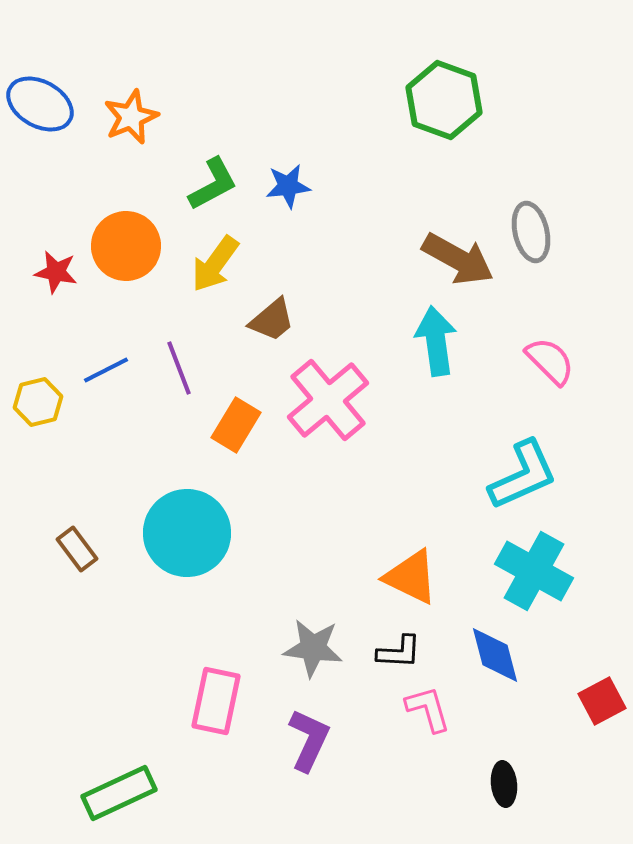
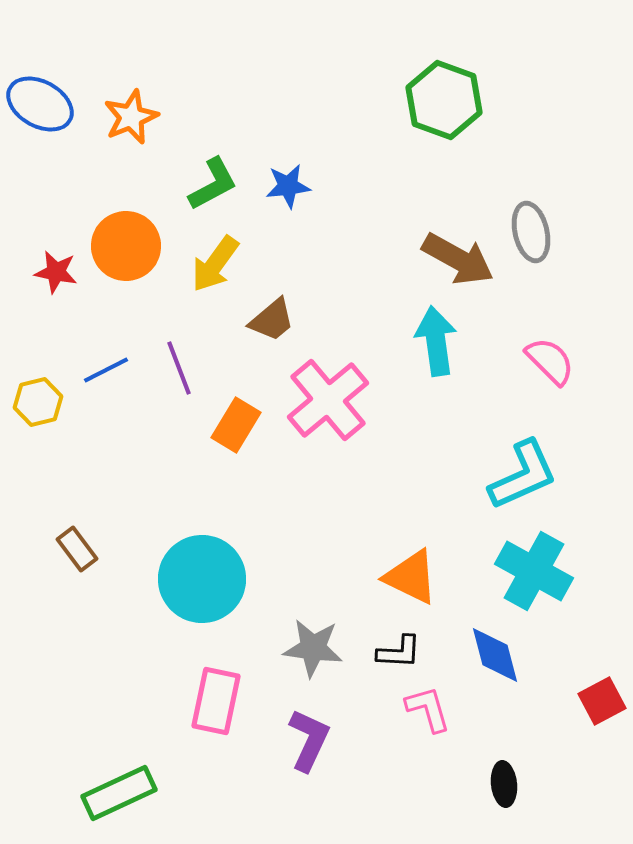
cyan circle: moved 15 px right, 46 px down
